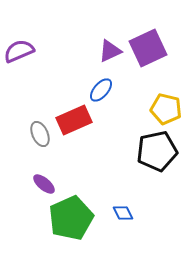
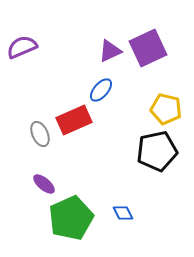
purple semicircle: moved 3 px right, 4 px up
